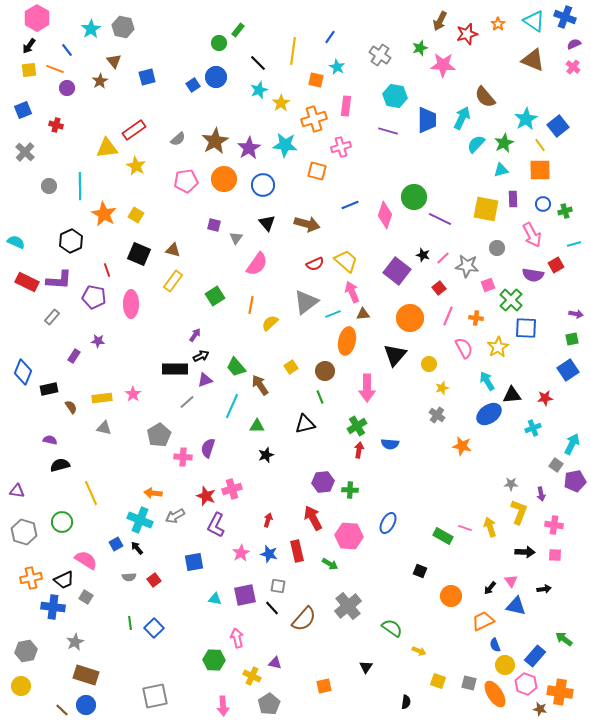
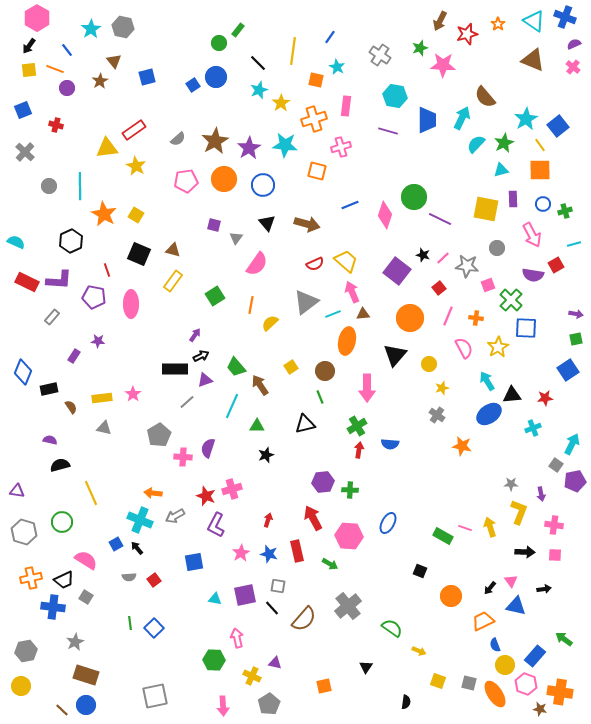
green square at (572, 339): moved 4 px right
